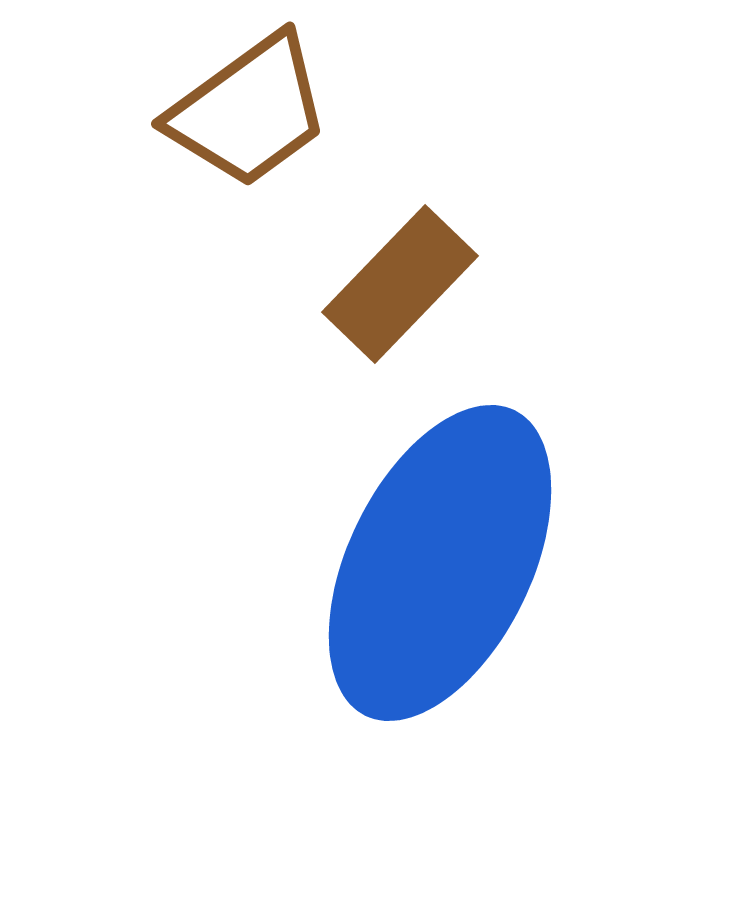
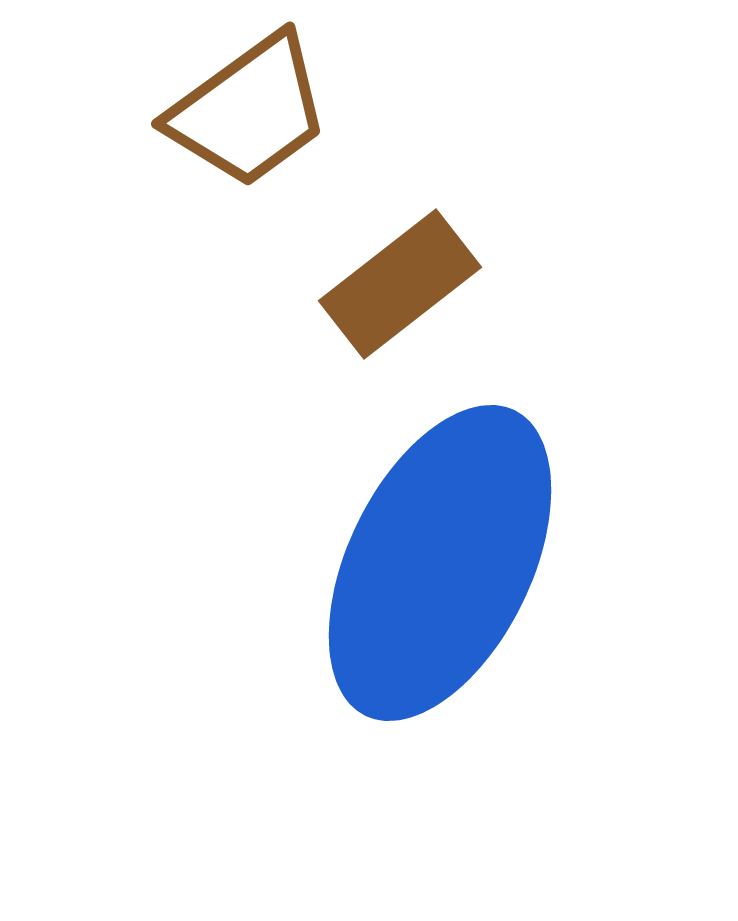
brown rectangle: rotated 8 degrees clockwise
